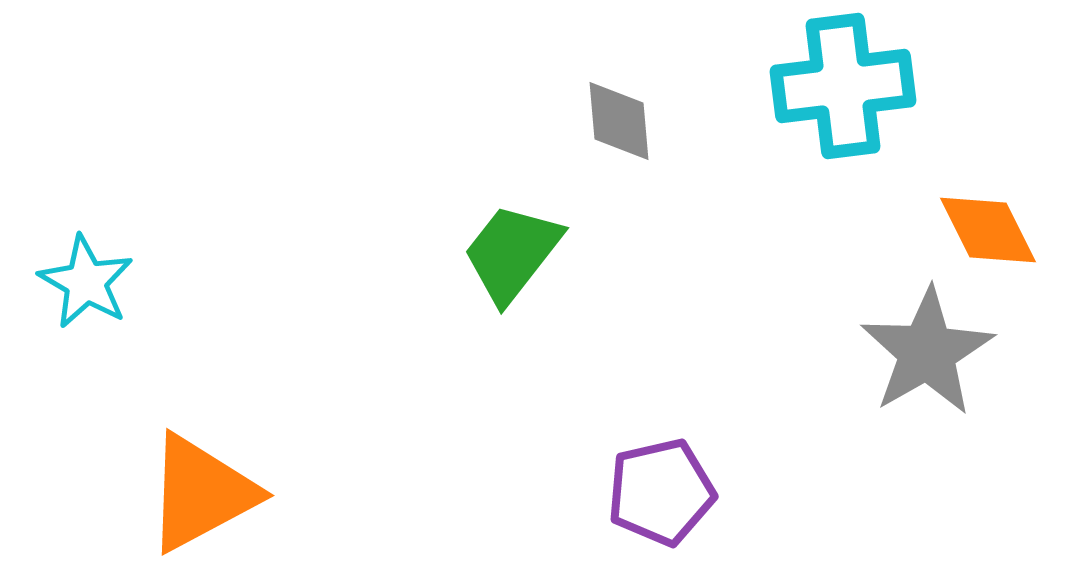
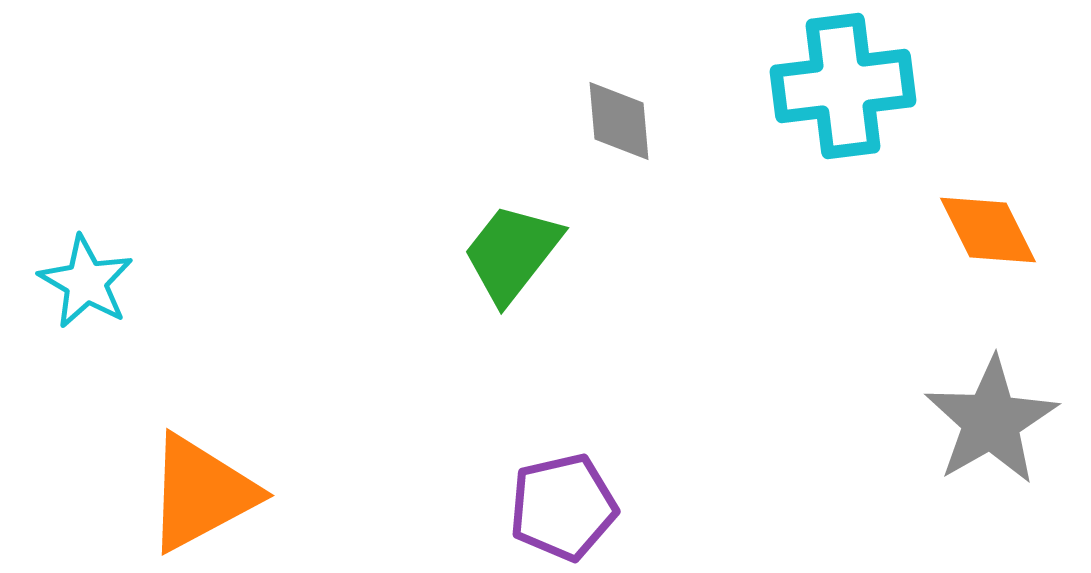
gray star: moved 64 px right, 69 px down
purple pentagon: moved 98 px left, 15 px down
